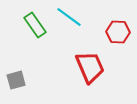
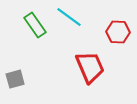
gray square: moved 1 px left, 1 px up
